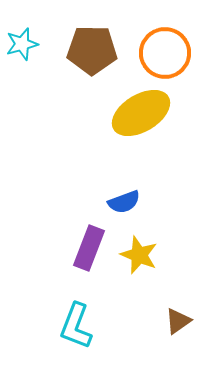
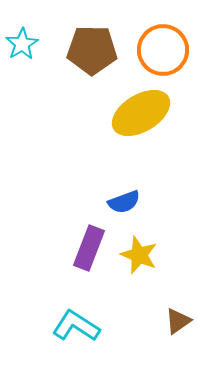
cyan star: rotated 16 degrees counterclockwise
orange circle: moved 2 px left, 3 px up
cyan L-shape: rotated 102 degrees clockwise
